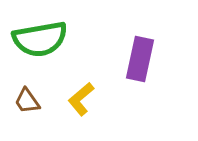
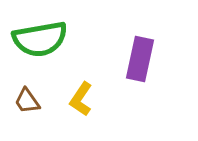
yellow L-shape: rotated 16 degrees counterclockwise
